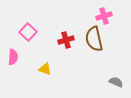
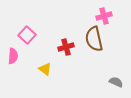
pink square: moved 1 px left, 3 px down
red cross: moved 7 px down
pink semicircle: moved 1 px up
yellow triangle: rotated 16 degrees clockwise
